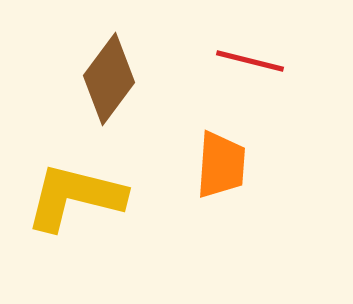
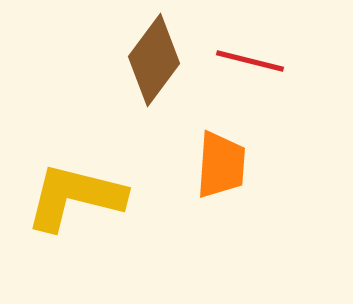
brown diamond: moved 45 px right, 19 px up
